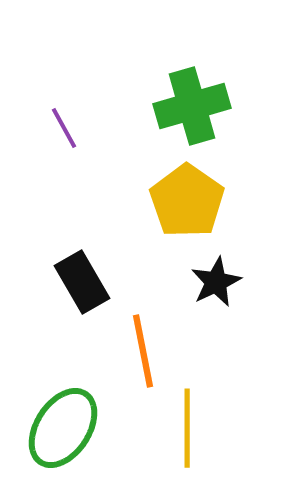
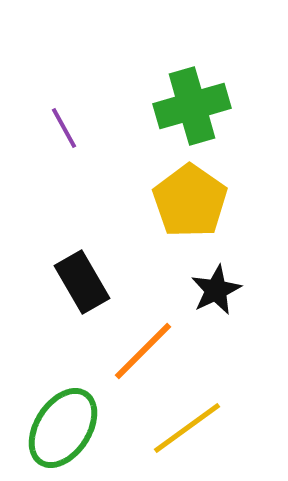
yellow pentagon: moved 3 px right
black star: moved 8 px down
orange line: rotated 56 degrees clockwise
yellow line: rotated 54 degrees clockwise
